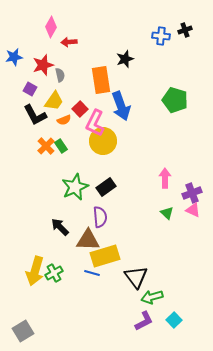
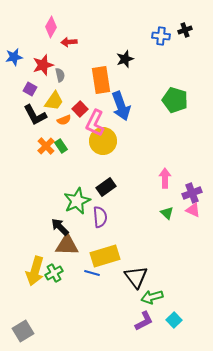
green star: moved 2 px right, 14 px down
brown triangle: moved 21 px left, 5 px down
